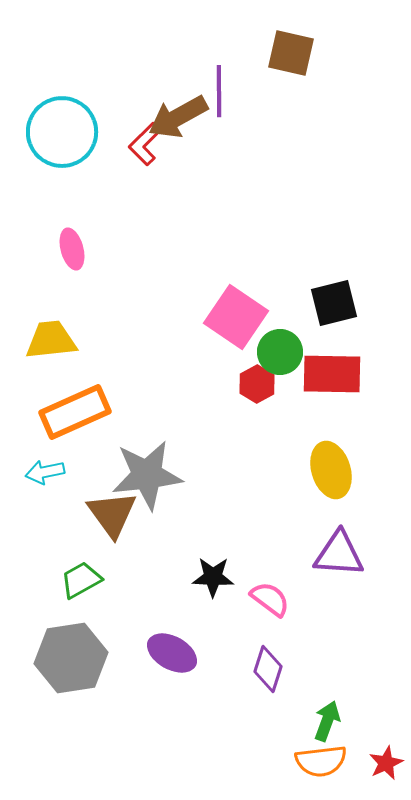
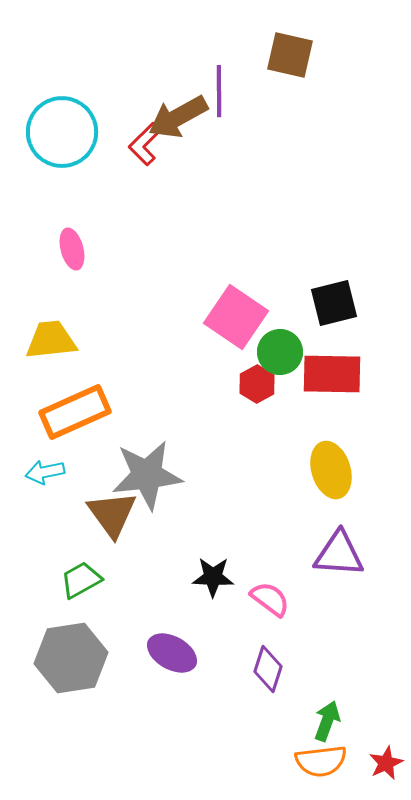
brown square: moved 1 px left, 2 px down
